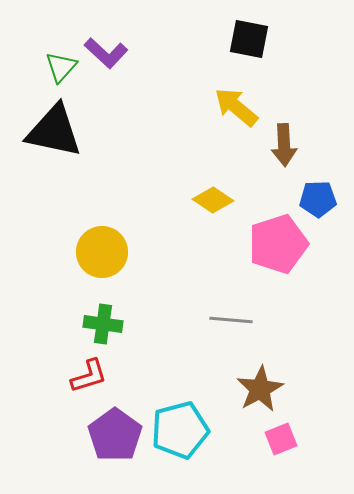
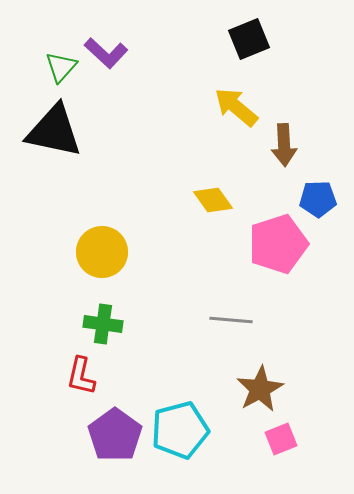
black square: rotated 33 degrees counterclockwise
yellow diamond: rotated 21 degrees clockwise
red L-shape: moved 8 px left; rotated 120 degrees clockwise
